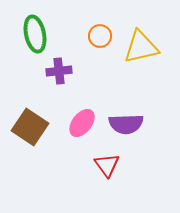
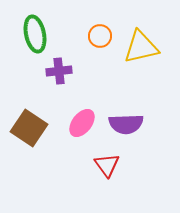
brown square: moved 1 px left, 1 px down
